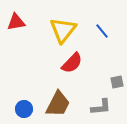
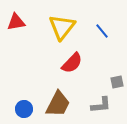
yellow triangle: moved 1 px left, 3 px up
gray L-shape: moved 2 px up
